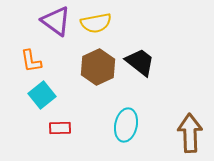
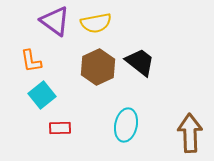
purple triangle: moved 1 px left
